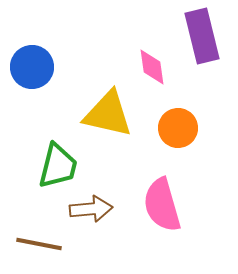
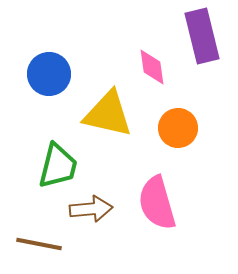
blue circle: moved 17 px right, 7 px down
pink semicircle: moved 5 px left, 2 px up
